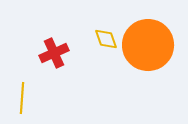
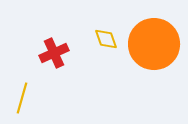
orange circle: moved 6 px right, 1 px up
yellow line: rotated 12 degrees clockwise
